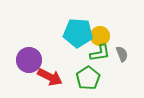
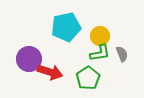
cyan pentagon: moved 12 px left, 6 px up; rotated 16 degrees counterclockwise
purple circle: moved 1 px up
red arrow: moved 5 px up; rotated 10 degrees counterclockwise
